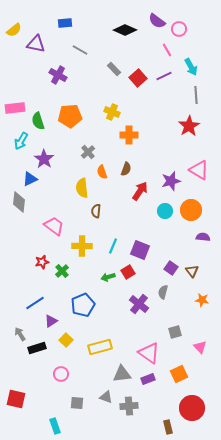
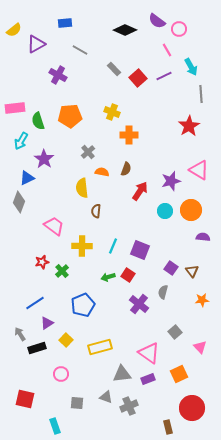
purple triangle at (36, 44): rotated 42 degrees counterclockwise
gray line at (196, 95): moved 5 px right, 1 px up
orange semicircle at (102, 172): rotated 120 degrees clockwise
blue triangle at (30, 179): moved 3 px left, 1 px up
gray diamond at (19, 202): rotated 15 degrees clockwise
red square at (128, 272): moved 3 px down; rotated 24 degrees counterclockwise
orange star at (202, 300): rotated 16 degrees counterclockwise
purple triangle at (51, 321): moved 4 px left, 2 px down
gray square at (175, 332): rotated 24 degrees counterclockwise
red square at (16, 399): moved 9 px right
gray cross at (129, 406): rotated 18 degrees counterclockwise
